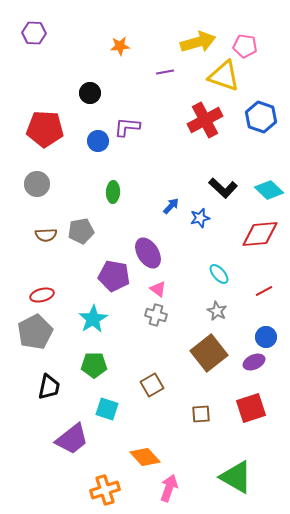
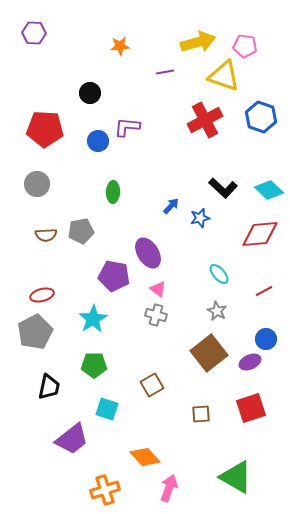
blue circle at (266, 337): moved 2 px down
purple ellipse at (254, 362): moved 4 px left
